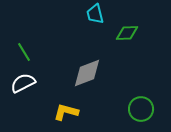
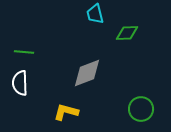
green line: rotated 54 degrees counterclockwise
white semicircle: moved 3 px left; rotated 65 degrees counterclockwise
